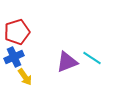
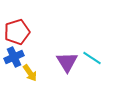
purple triangle: rotated 40 degrees counterclockwise
yellow arrow: moved 5 px right, 4 px up
